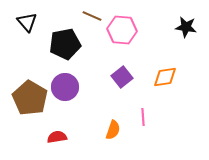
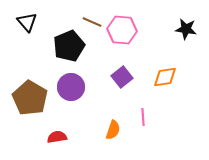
brown line: moved 6 px down
black star: moved 2 px down
black pentagon: moved 4 px right, 2 px down; rotated 12 degrees counterclockwise
purple circle: moved 6 px right
